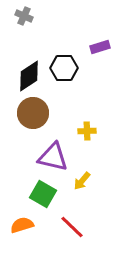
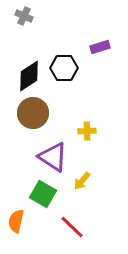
purple triangle: rotated 20 degrees clockwise
orange semicircle: moved 6 px left, 4 px up; rotated 60 degrees counterclockwise
